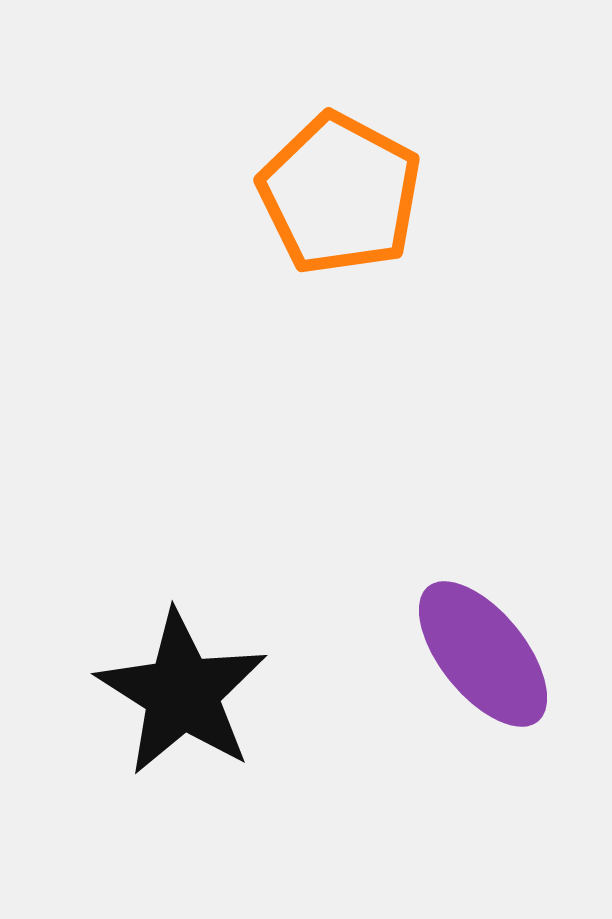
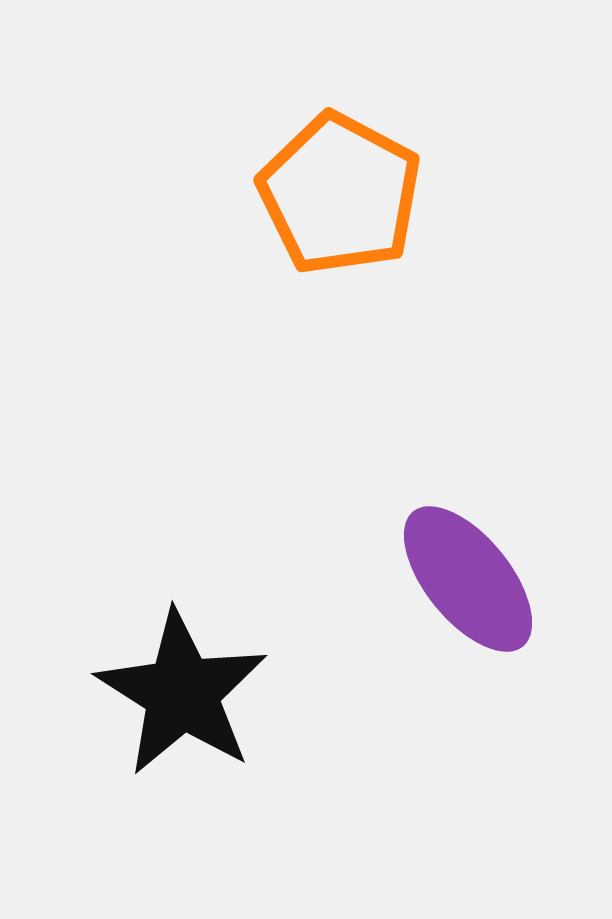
purple ellipse: moved 15 px left, 75 px up
